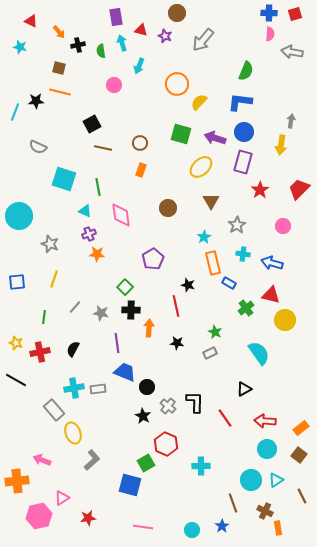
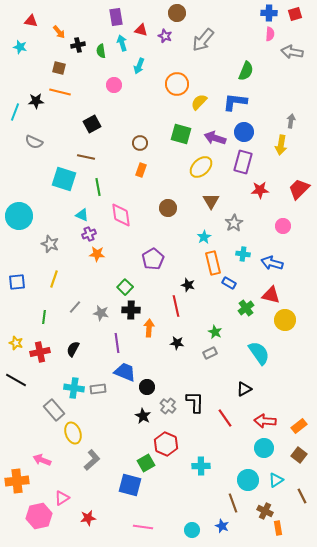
red triangle at (31, 21): rotated 16 degrees counterclockwise
blue L-shape at (240, 102): moved 5 px left
gray semicircle at (38, 147): moved 4 px left, 5 px up
brown line at (103, 148): moved 17 px left, 9 px down
red star at (260, 190): rotated 30 degrees clockwise
cyan triangle at (85, 211): moved 3 px left, 4 px down
gray star at (237, 225): moved 3 px left, 2 px up
cyan cross at (74, 388): rotated 18 degrees clockwise
orange rectangle at (301, 428): moved 2 px left, 2 px up
cyan circle at (267, 449): moved 3 px left, 1 px up
cyan circle at (251, 480): moved 3 px left
blue star at (222, 526): rotated 16 degrees counterclockwise
